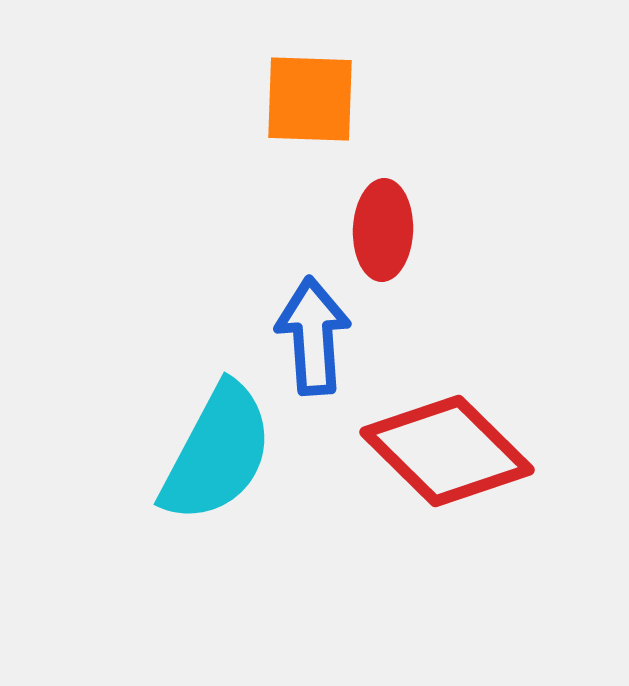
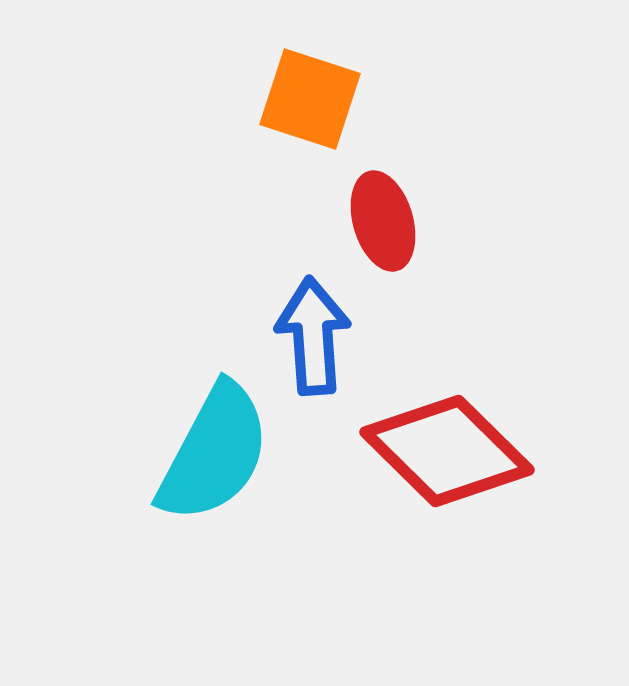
orange square: rotated 16 degrees clockwise
red ellipse: moved 9 px up; rotated 18 degrees counterclockwise
cyan semicircle: moved 3 px left
